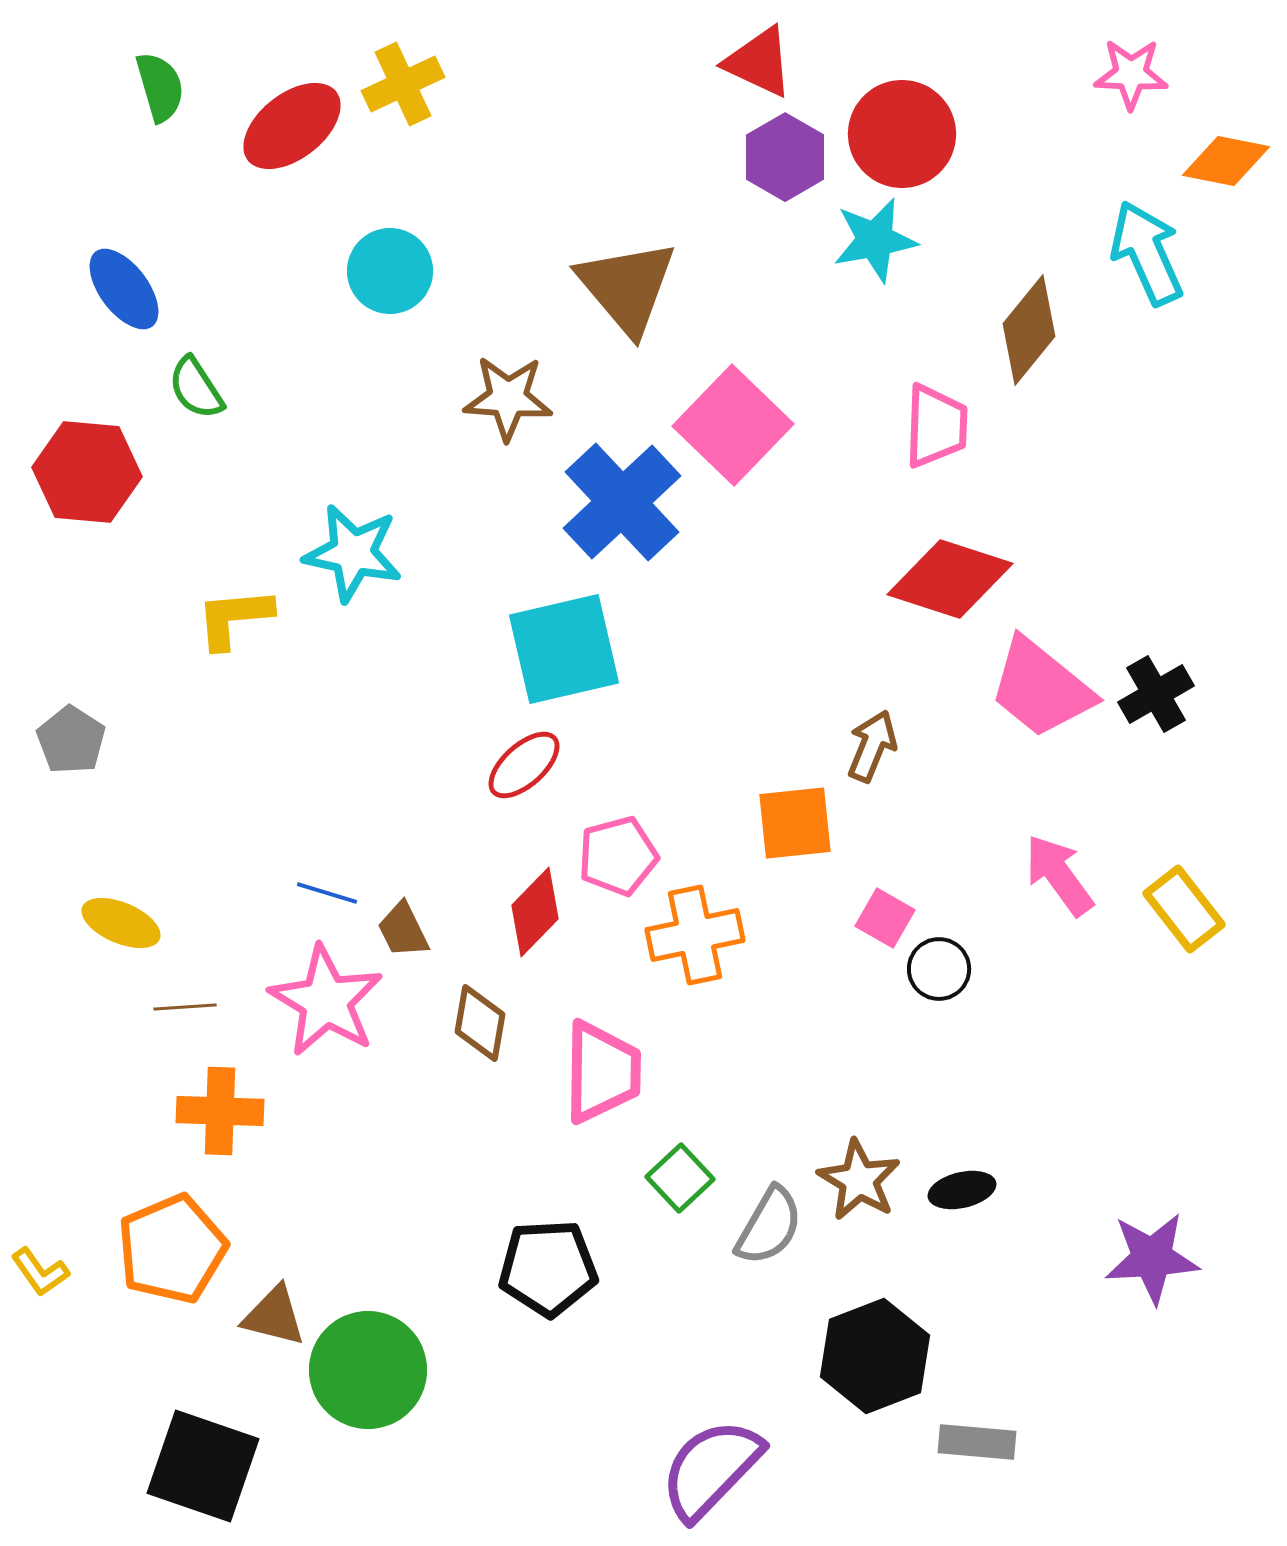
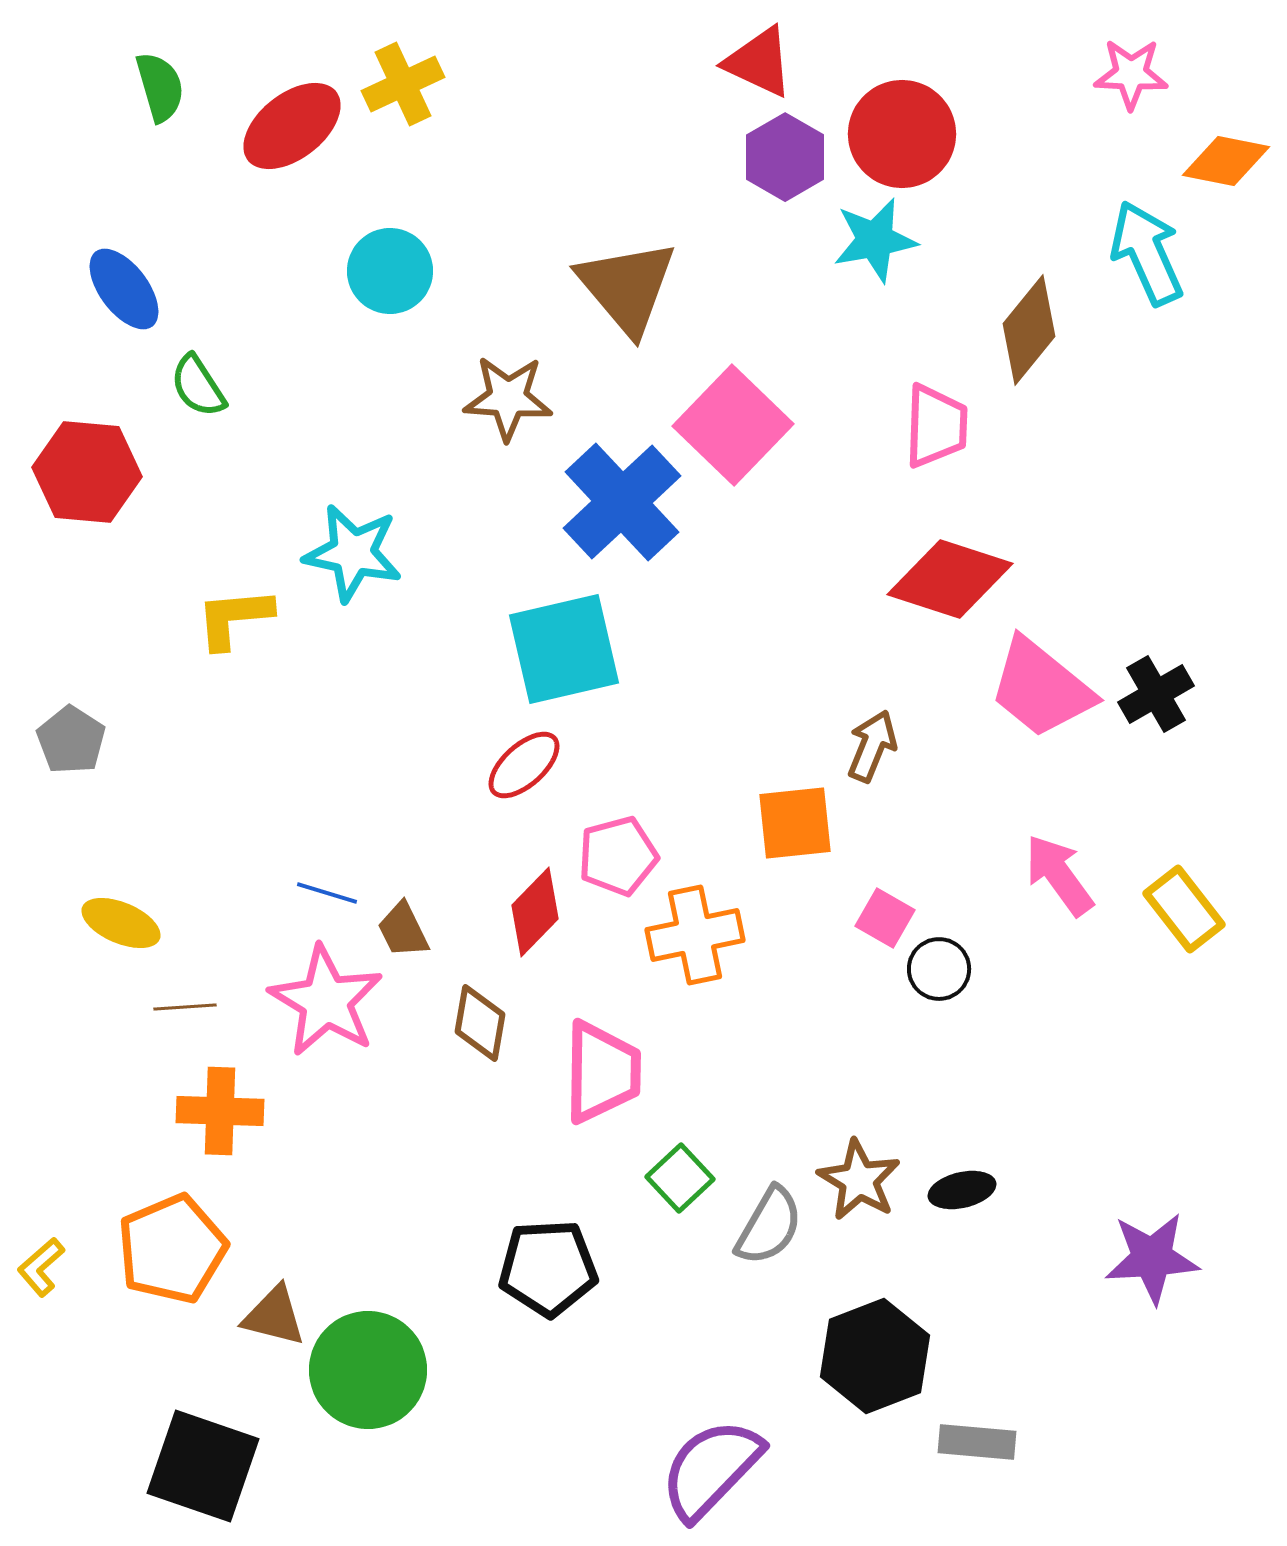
green semicircle at (196, 388): moved 2 px right, 2 px up
yellow L-shape at (40, 1272): moved 1 px right, 5 px up; rotated 84 degrees clockwise
